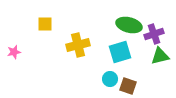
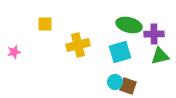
purple cross: rotated 18 degrees clockwise
cyan circle: moved 5 px right, 3 px down
